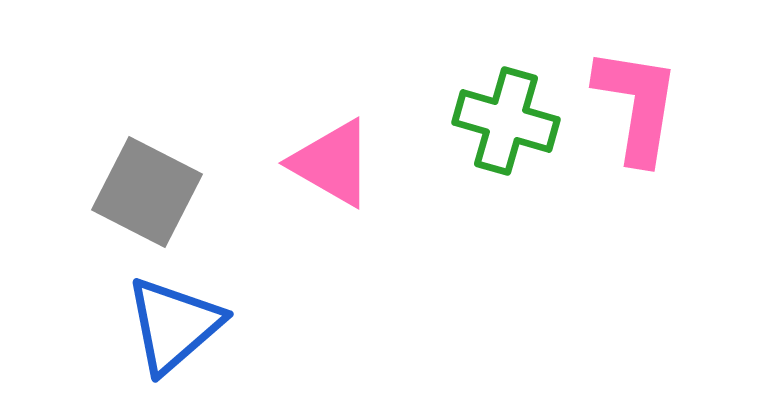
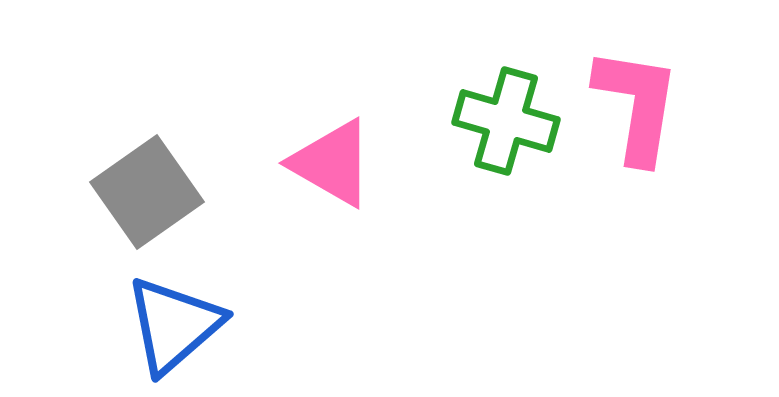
gray square: rotated 28 degrees clockwise
